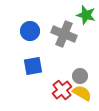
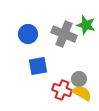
green star: moved 10 px down
blue circle: moved 2 px left, 3 px down
blue square: moved 5 px right
gray circle: moved 1 px left, 3 px down
red cross: rotated 30 degrees counterclockwise
